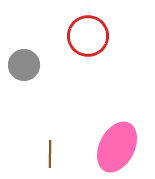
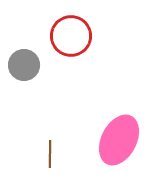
red circle: moved 17 px left
pink ellipse: moved 2 px right, 7 px up
